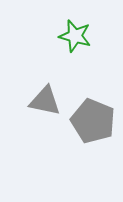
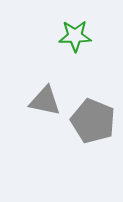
green star: rotated 16 degrees counterclockwise
